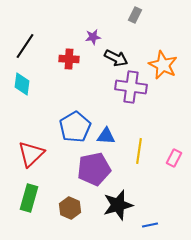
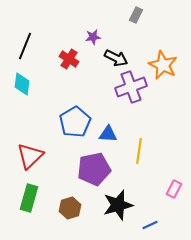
gray rectangle: moved 1 px right
black line: rotated 12 degrees counterclockwise
red cross: rotated 30 degrees clockwise
purple cross: rotated 28 degrees counterclockwise
blue pentagon: moved 5 px up
blue triangle: moved 2 px right, 2 px up
red triangle: moved 1 px left, 2 px down
pink rectangle: moved 31 px down
brown hexagon: rotated 20 degrees clockwise
blue line: rotated 14 degrees counterclockwise
